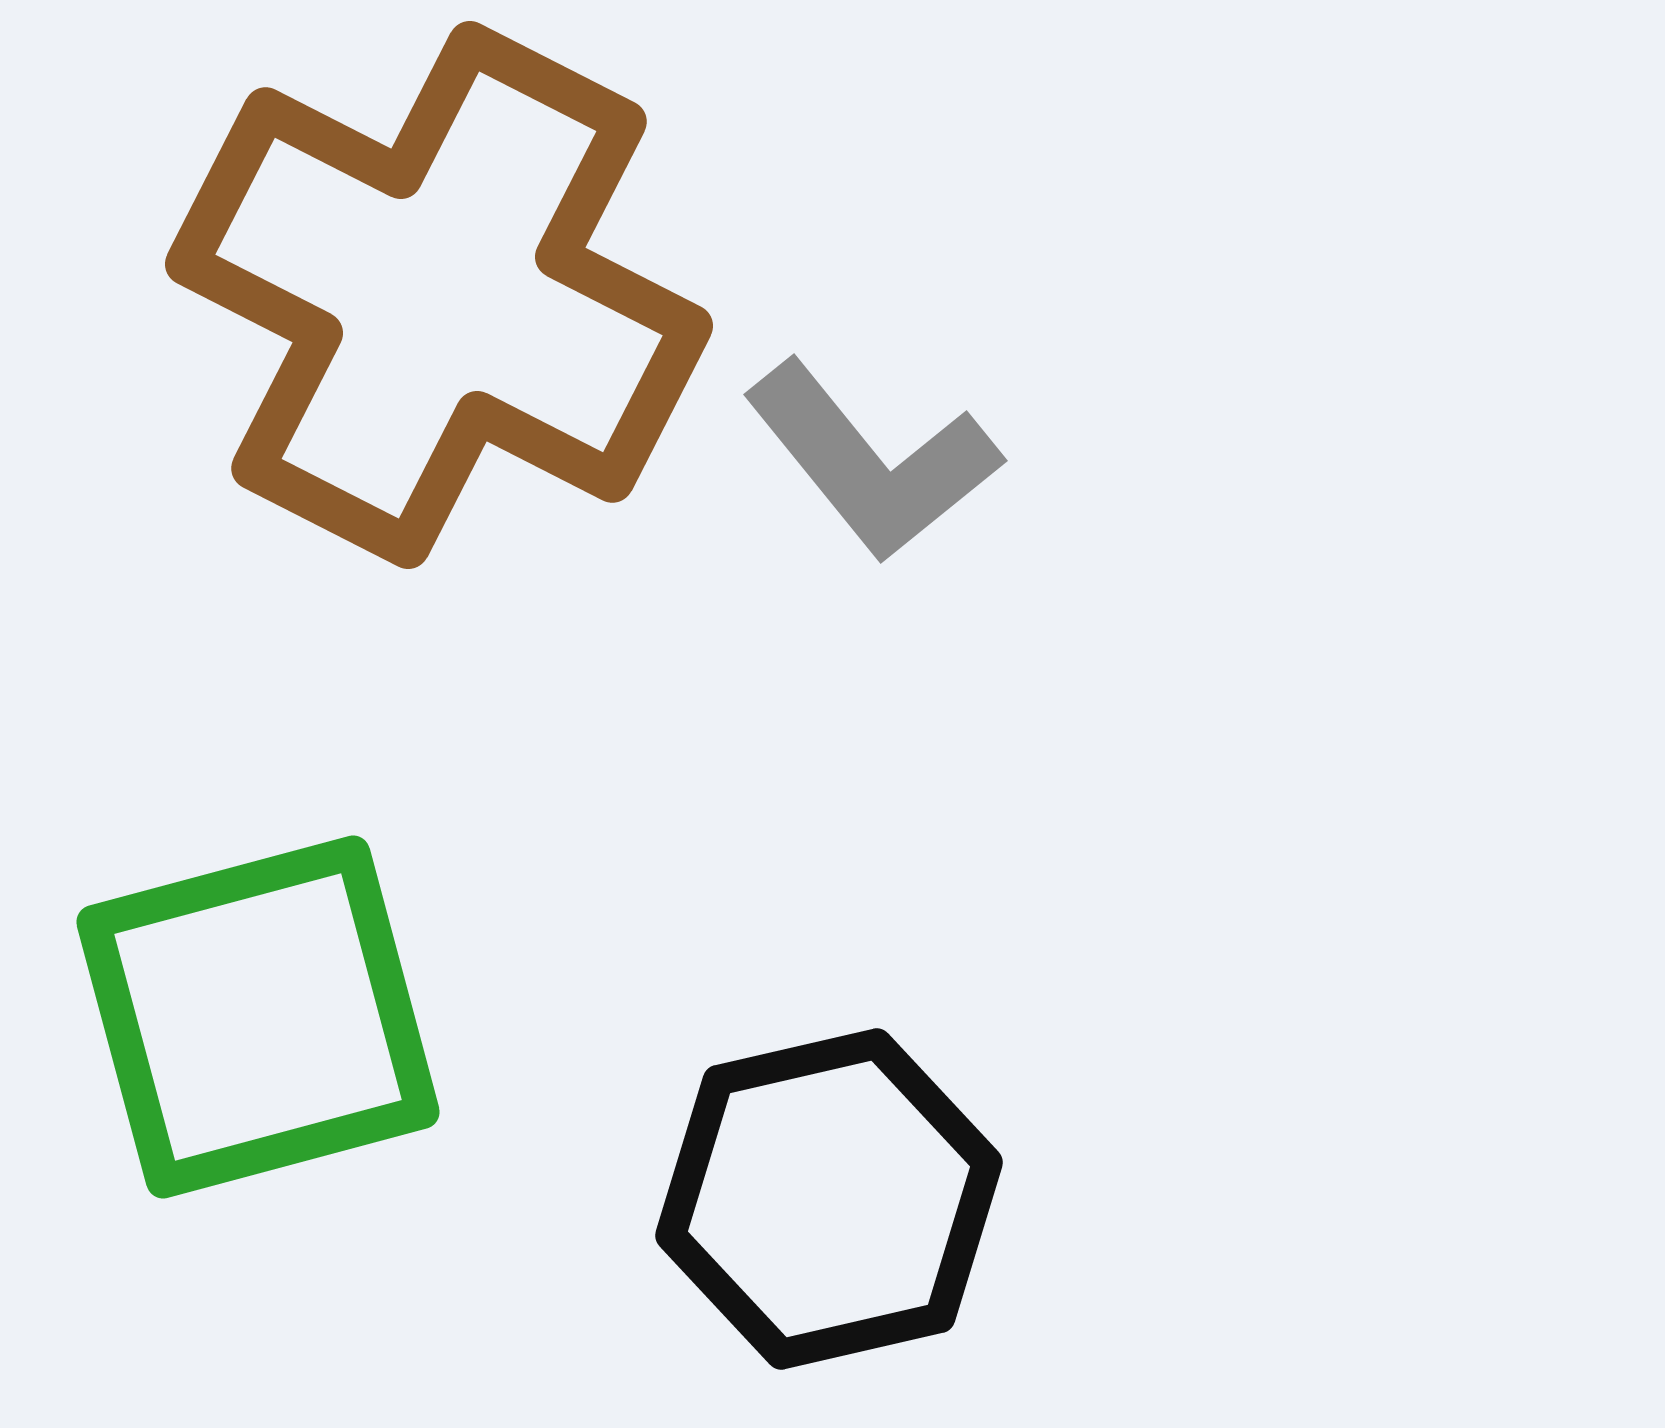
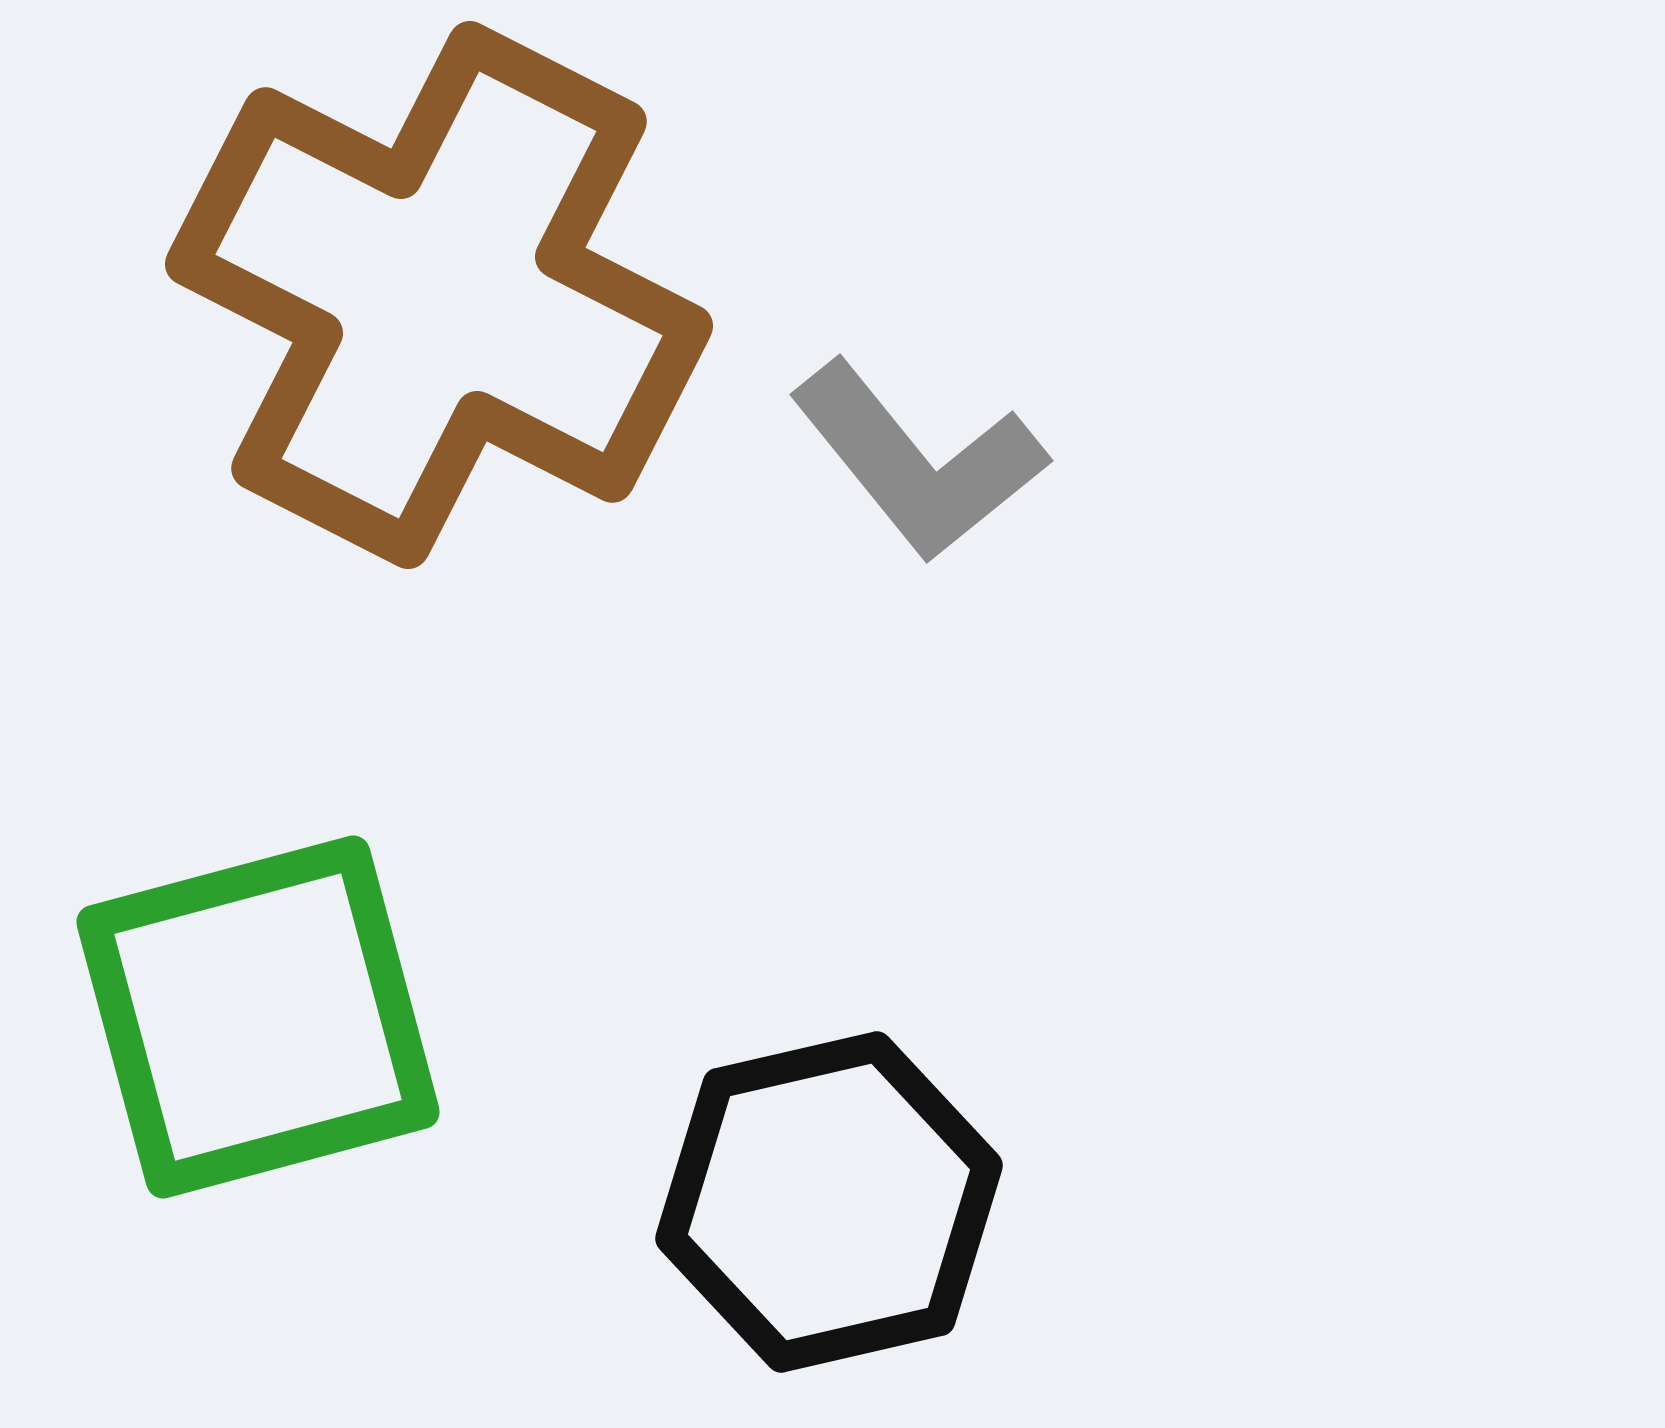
gray L-shape: moved 46 px right
black hexagon: moved 3 px down
